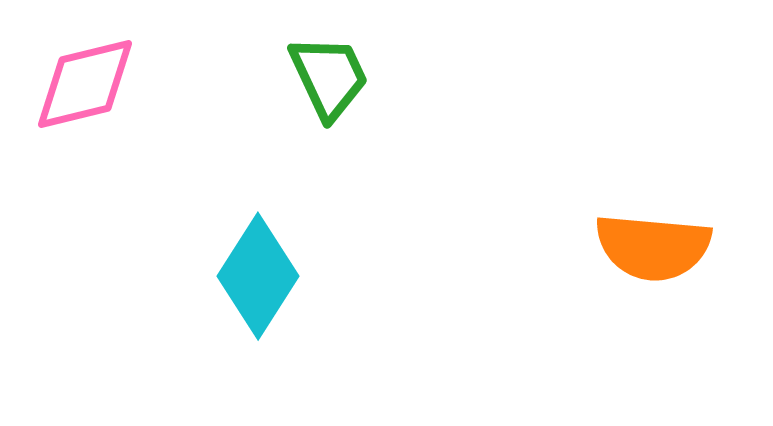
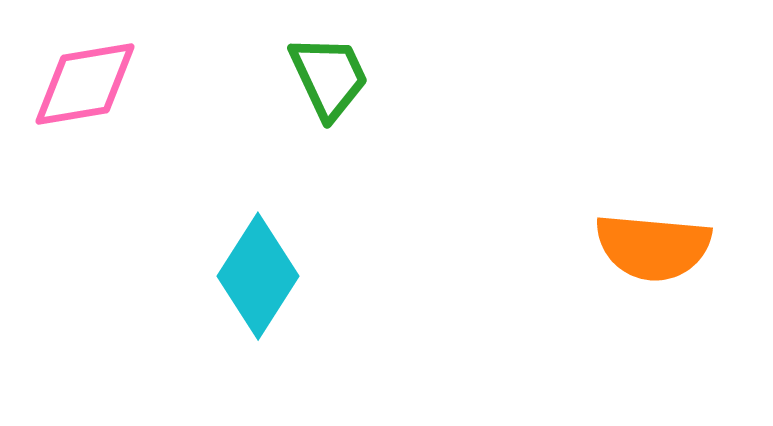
pink diamond: rotated 4 degrees clockwise
